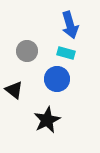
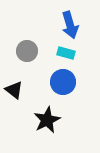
blue circle: moved 6 px right, 3 px down
